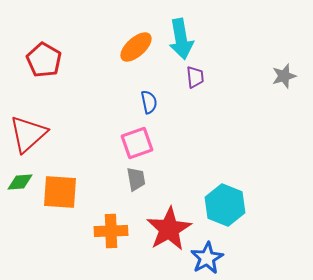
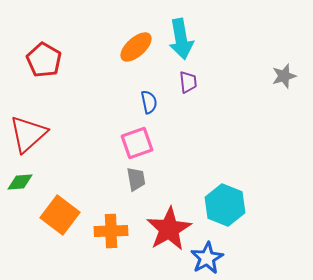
purple trapezoid: moved 7 px left, 5 px down
orange square: moved 23 px down; rotated 33 degrees clockwise
